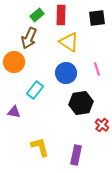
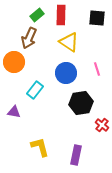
black square: rotated 12 degrees clockwise
